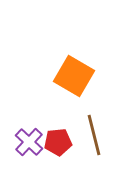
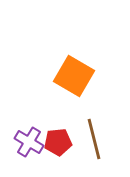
brown line: moved 4 px down
purple cross: rotated 12 degrees counterclockwise
